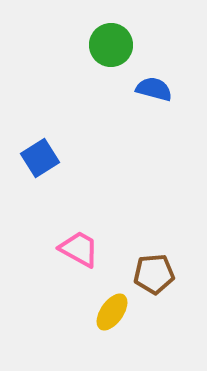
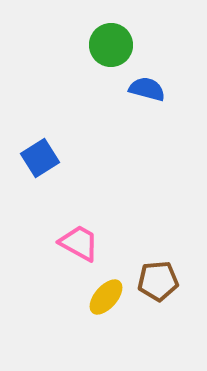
blue semicircle: moved 7 px left
pink trapezoid: moved 6 px up
brown pentagon: moved 4 px right, 7 px down
yellow ellipse: moved 6 px left, 15 px up; rotated 6 degrees clockwise
